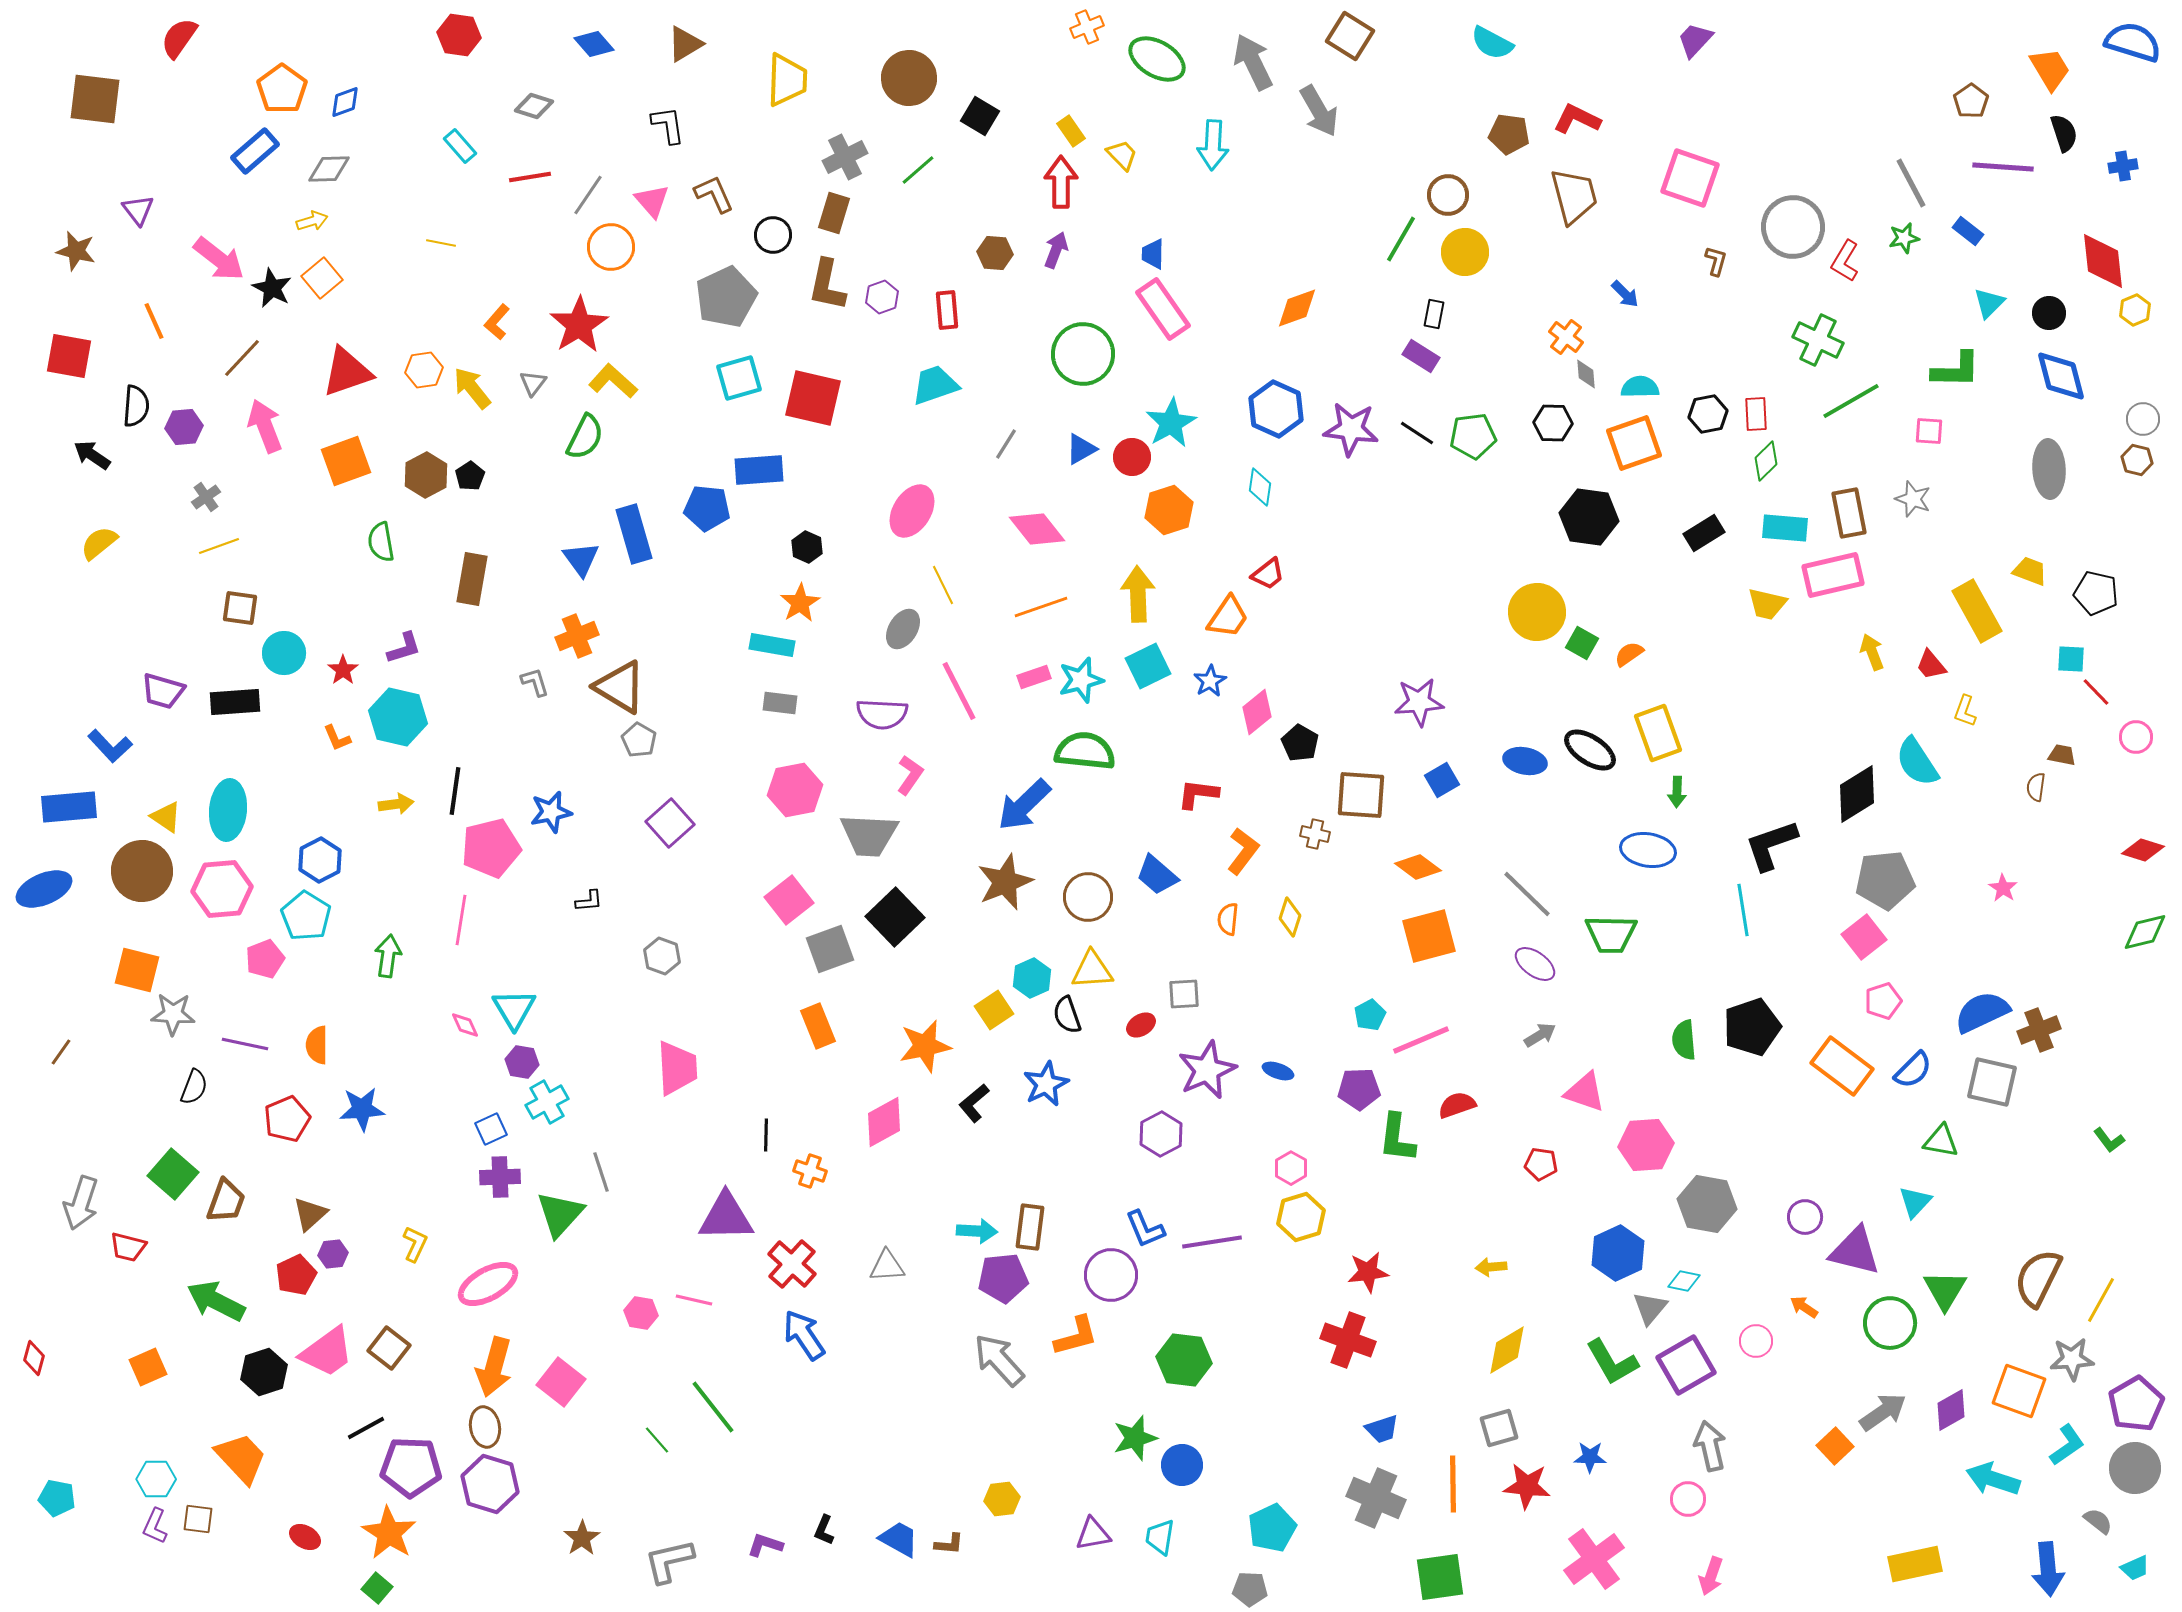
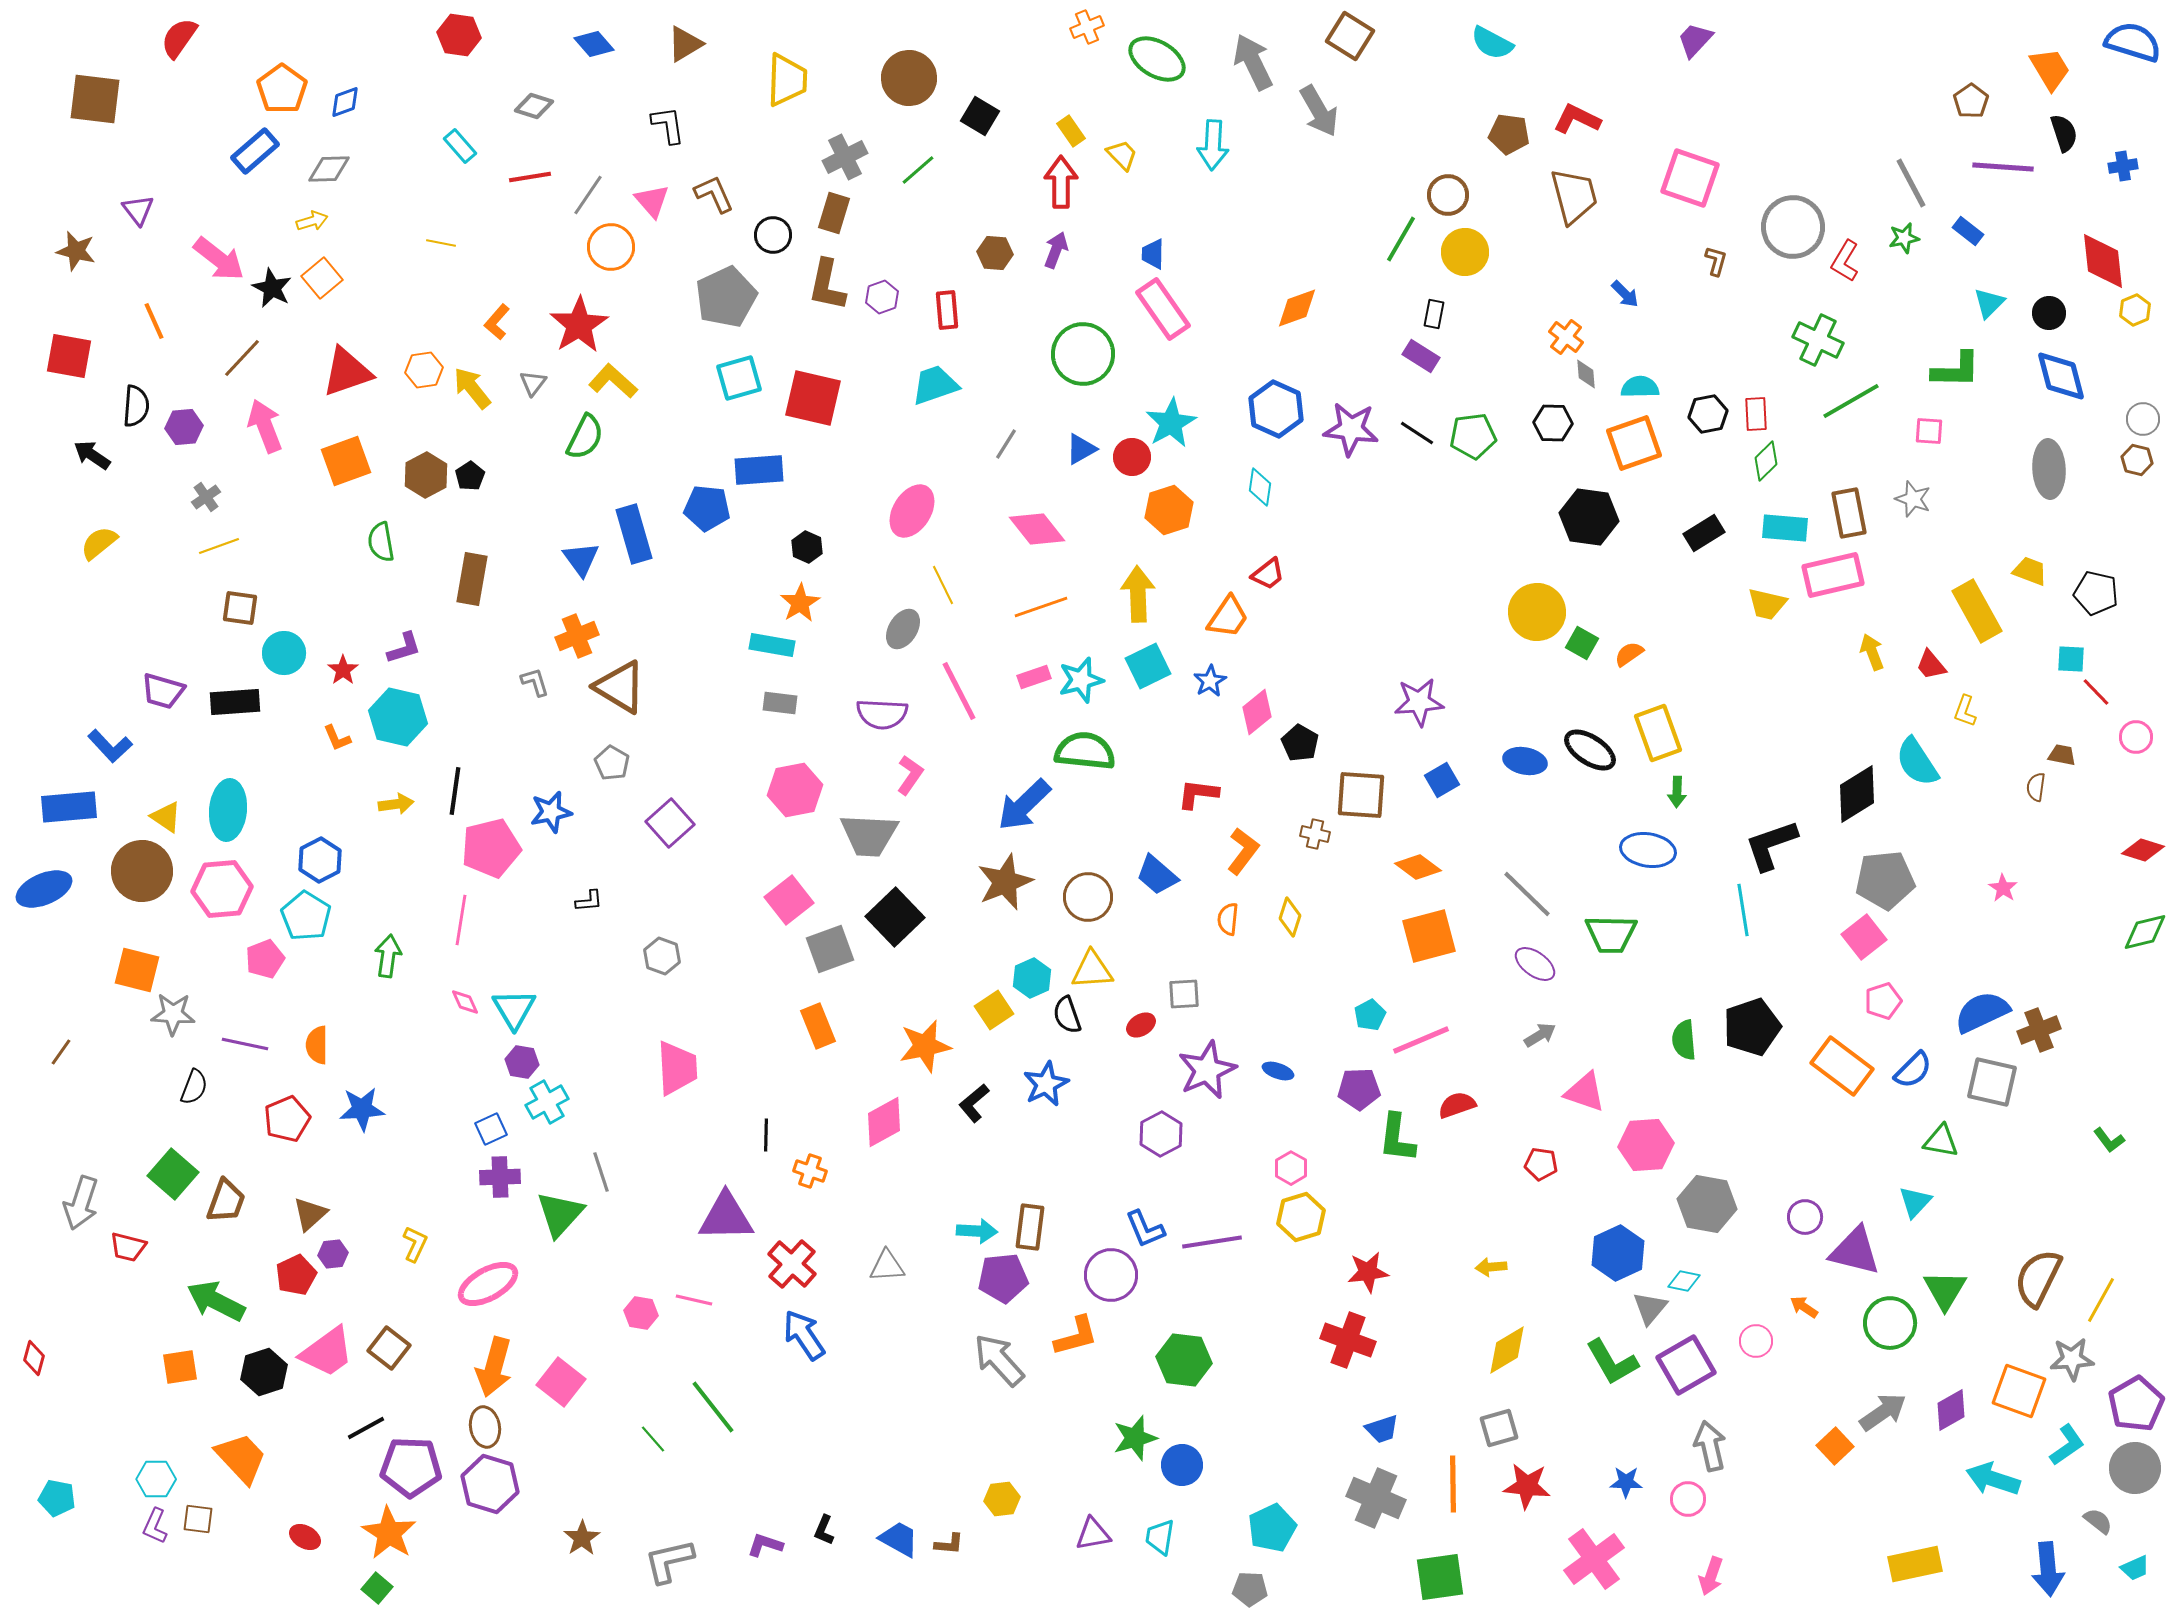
gray pentagon at (639, 740): moved 27 px left, 23 px down
pink diamond at (465, 1025): moved 23 px up
orange square at (148, 1367): moved 32 px right; rotated 15 degrees clockwise
green line at (657, 1440): moved 4 px left, 1 px up
blue star at (1590, 1457): moved 36 px right, 25 px down
